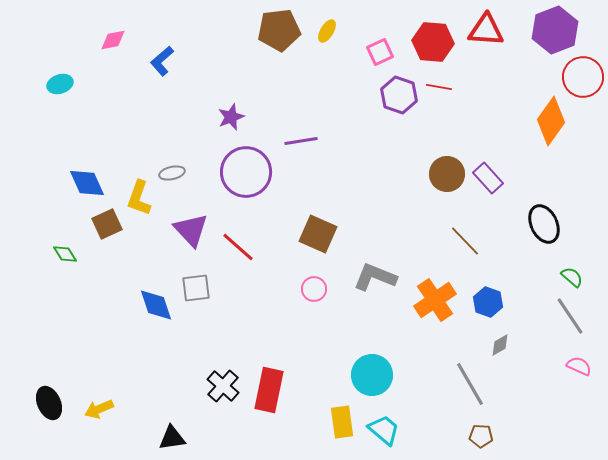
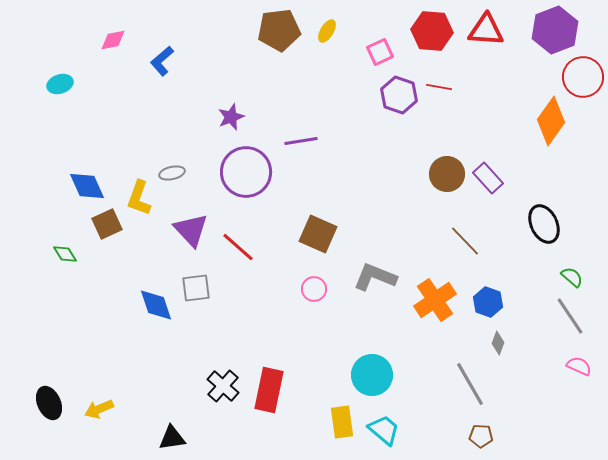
red hexagon at (433, 42): moved 1 px left, 11 px up
blue diamond at (87, 183): moved 3 px down
gray diamond at (500, 345): moved 2 px left, 2 px up; rotated 40 degrees counterclockwise
